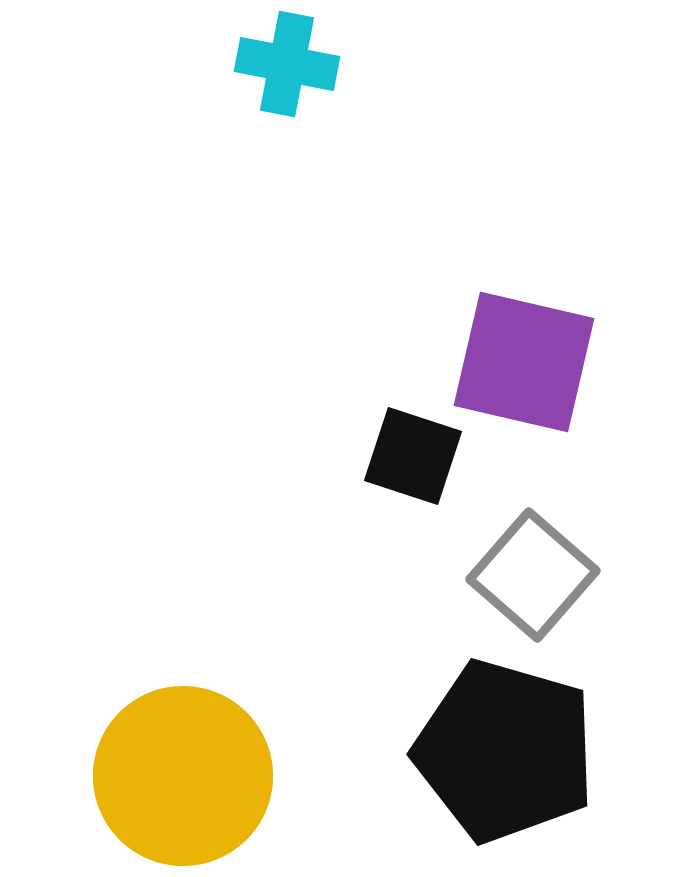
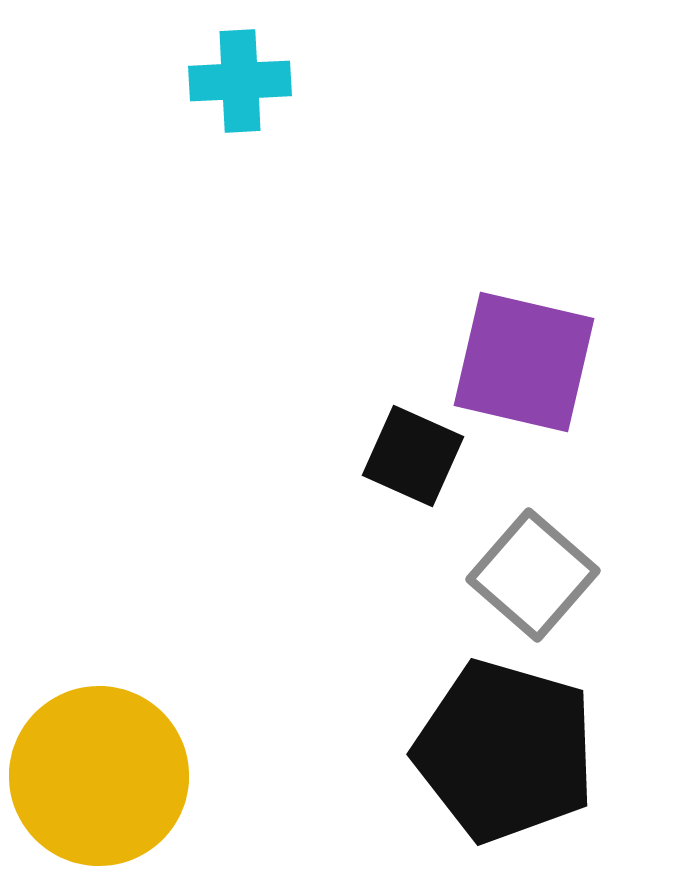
cyan cross: moved 47 px left, 17 px down; rotated 14 degrees counterclockwise
black square: rotated 6 degrees clockwise
yellow circle: moved 84 px left
